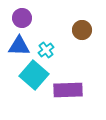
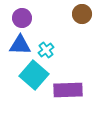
brown circle: moved 16 px up
blue triangle: moved 1 px right, 1 px up
